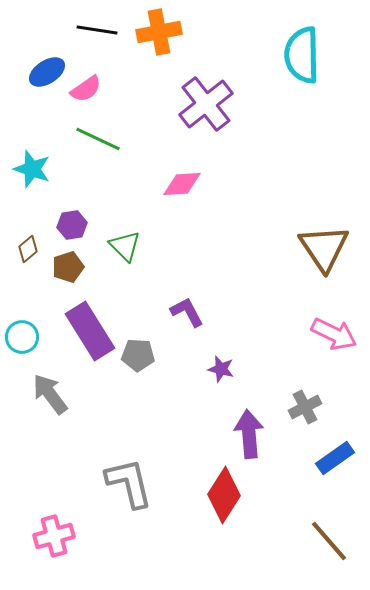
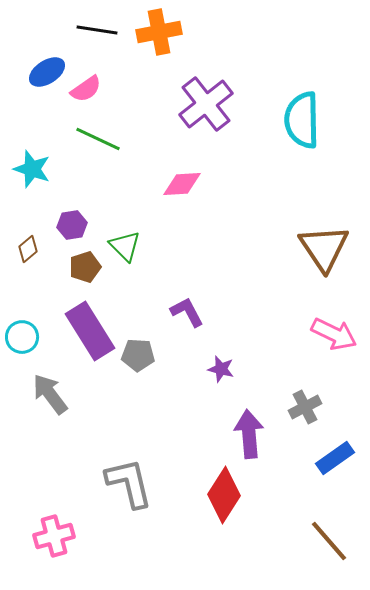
cyan semicircle: moved 65 px down
brown pentagon: moved 17 px right
